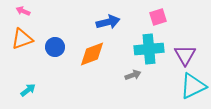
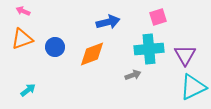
cyan triangle: moved 1 px down
